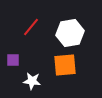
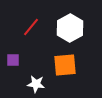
white hexagon: moved 5 px up; rotated 20 degrees counterclockwise
white star: moved 4 px right, 3 px down
